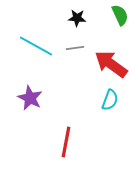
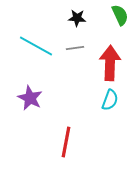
red arrow: moved 1 px left, 1 px up; rotated 56 degrees clockwise
